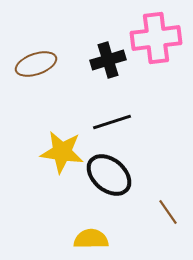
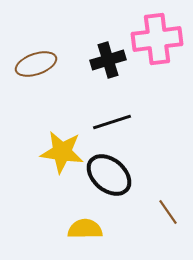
pink cross: moved 1 px right, 1 px down
yellow semicircle: moved 6 px left, 10 px up
